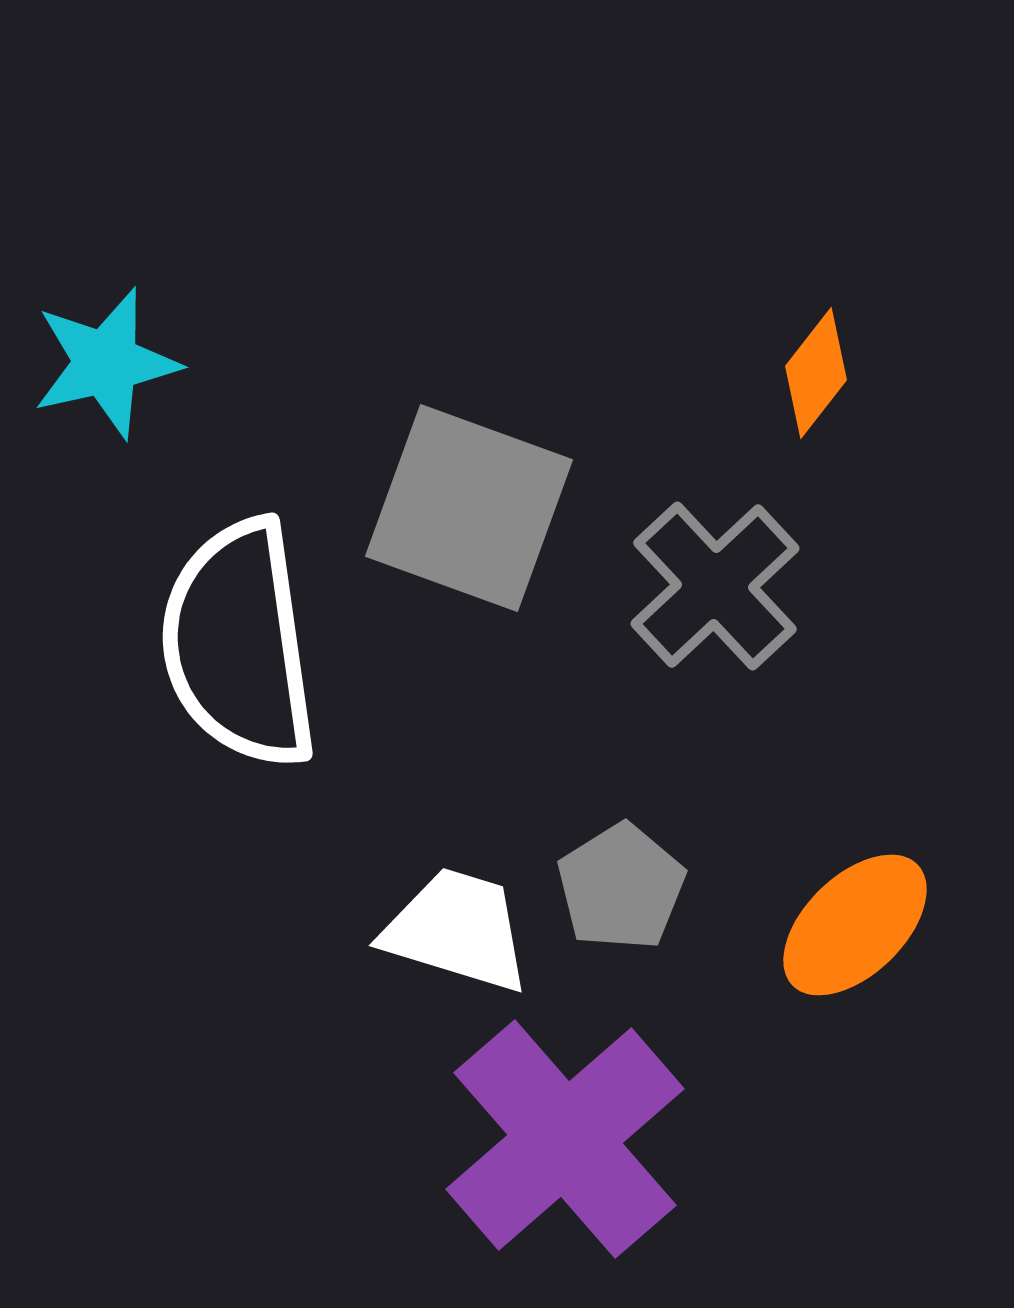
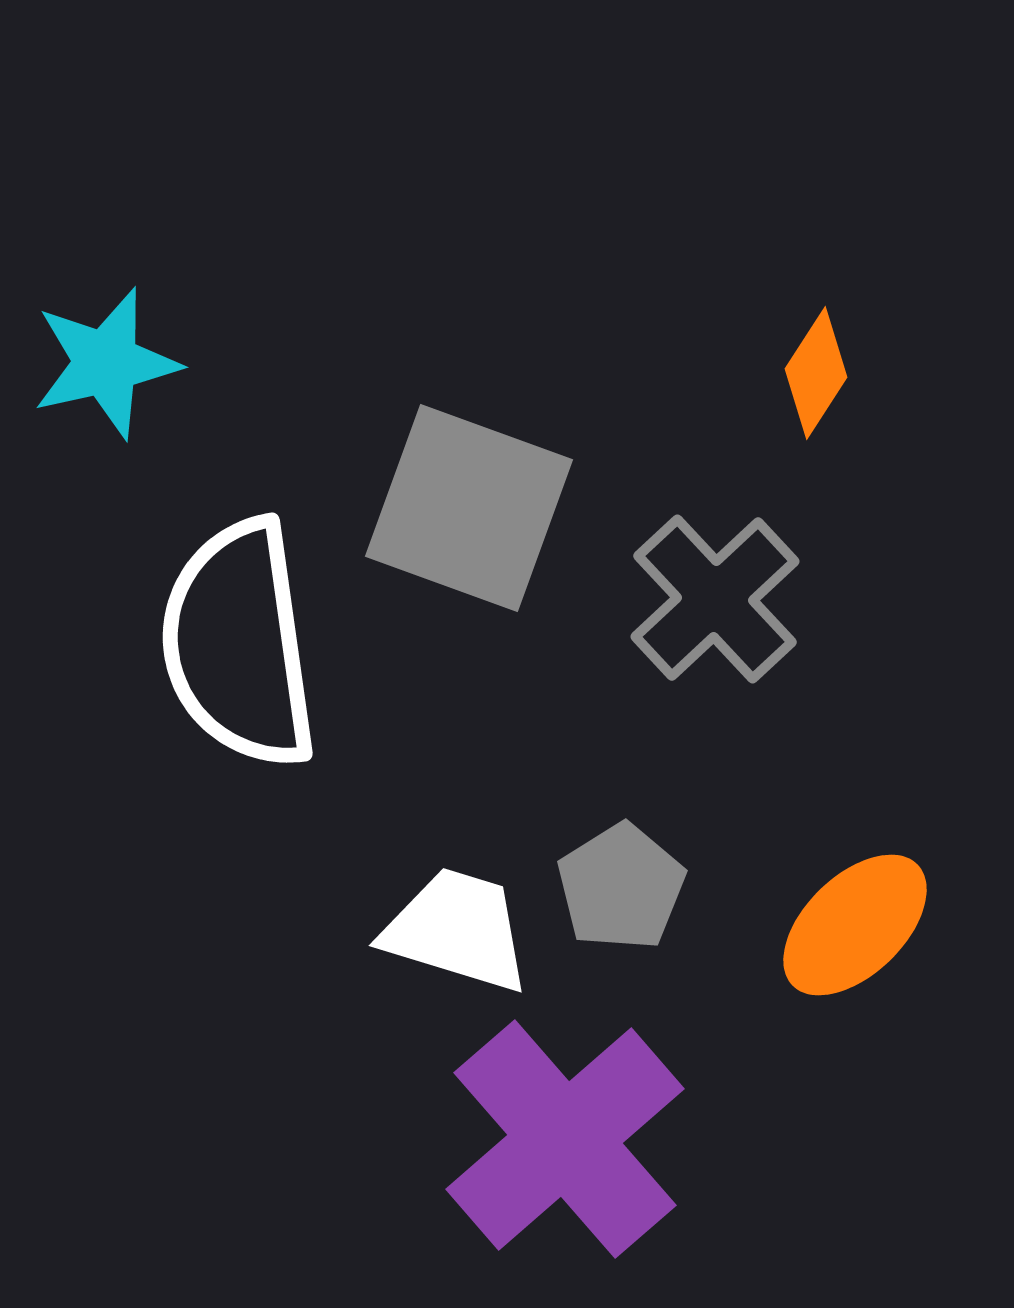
orange diamond: rotated 5 degrees counterclockwise
gray cross: moved 13 px down
